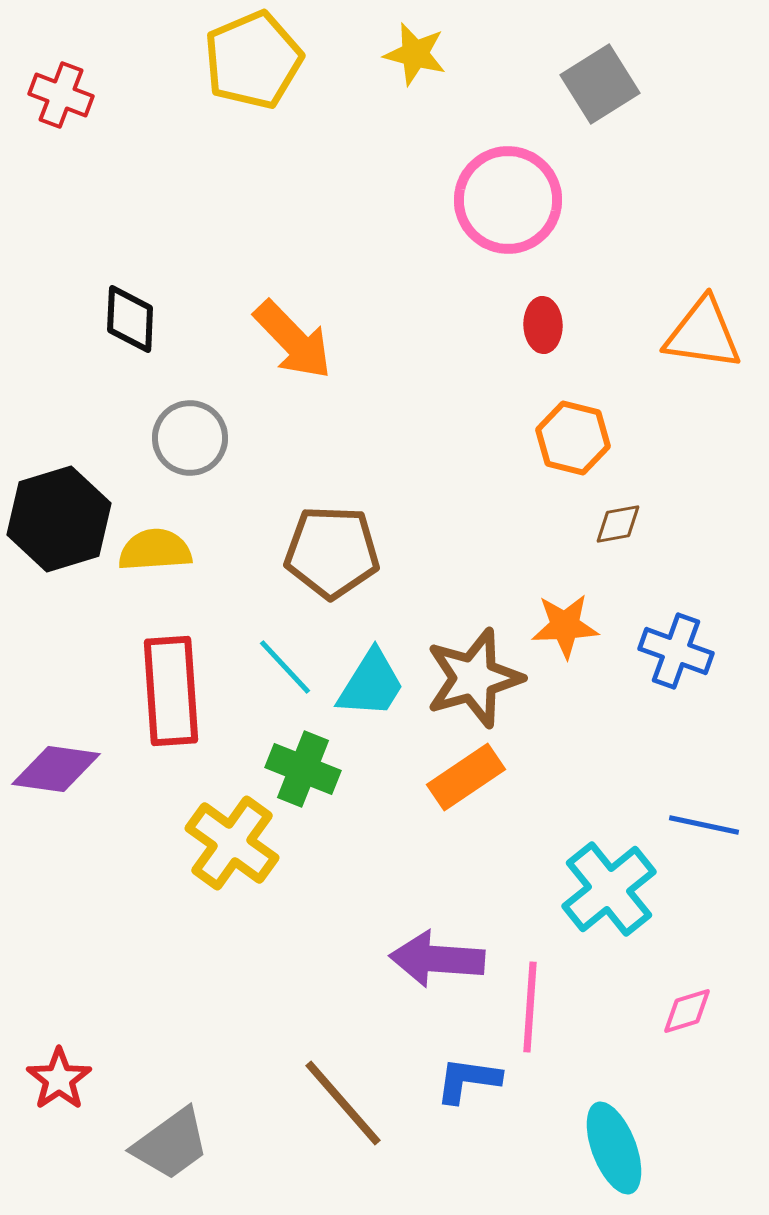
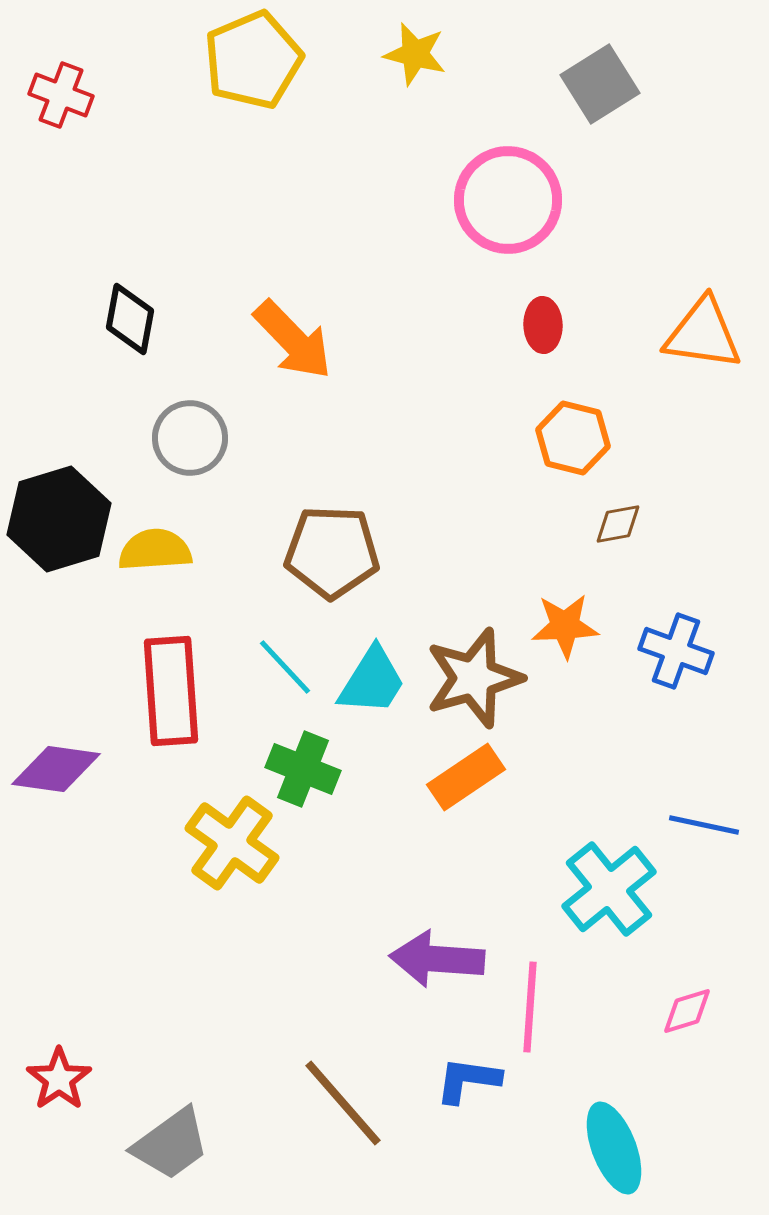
black diamond: rotated 8 degrees clockwise
cyan trapezoid: moved 1 px right, 3 px up
